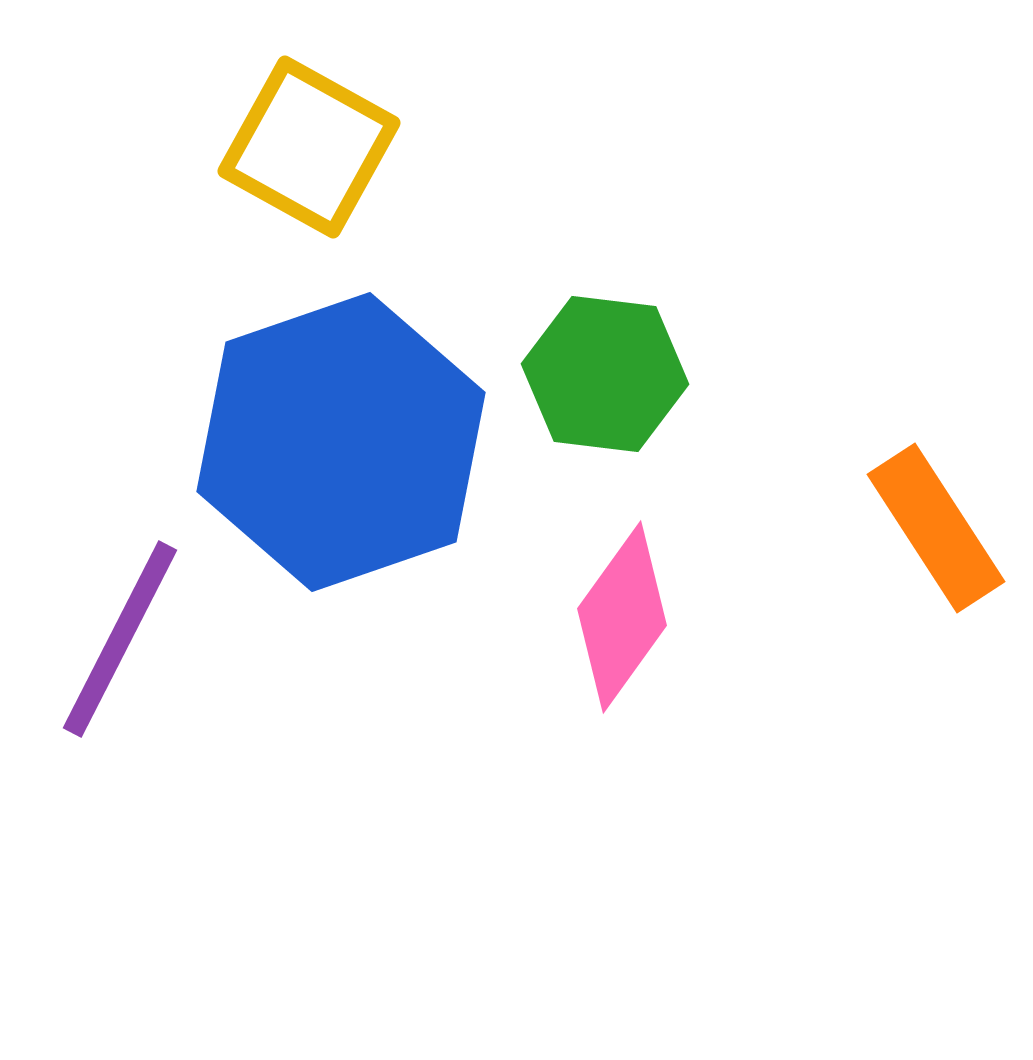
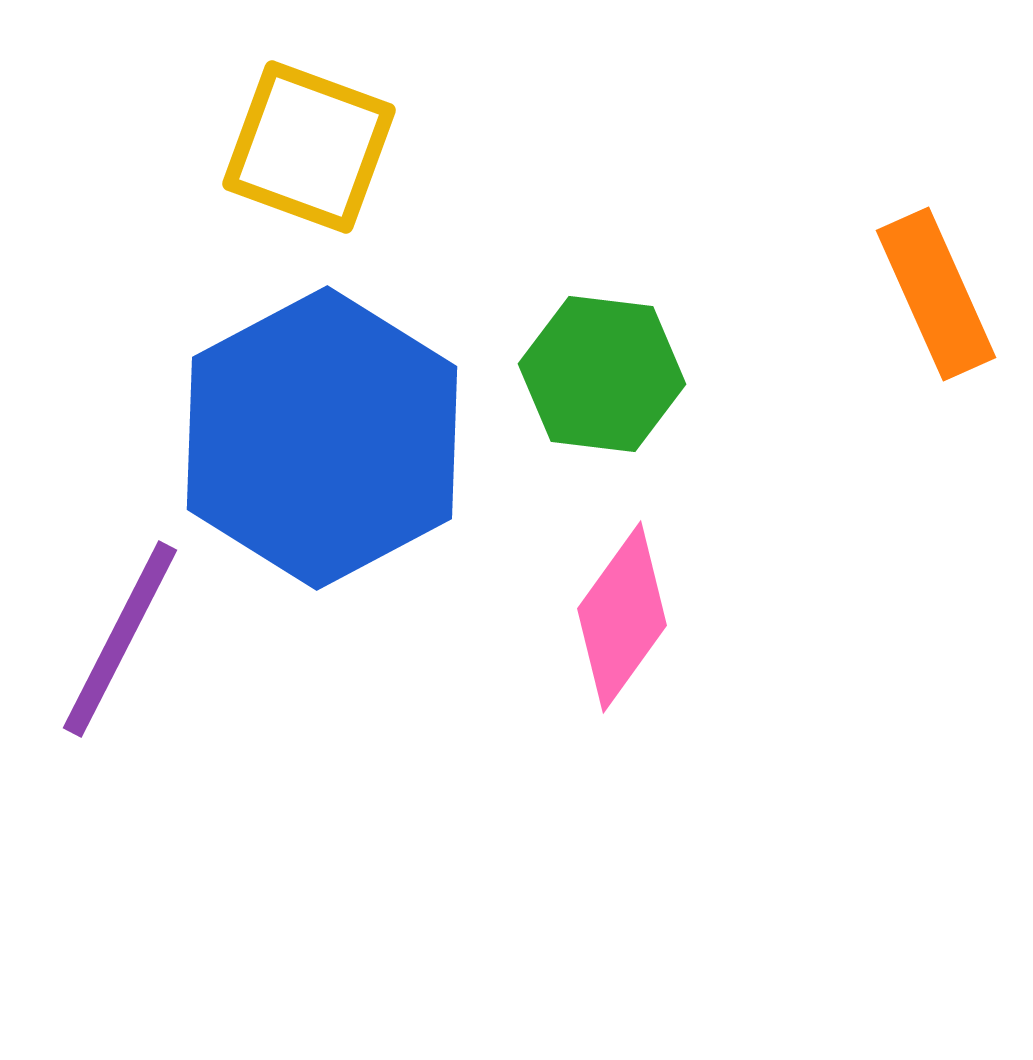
yellow square: rotated 9 degrees counterclockwise
green hexagon: moved 3 px left
blue hexagon: moved 19 px left, 4 px up; rotated 9 degrees counterclockwise
orange rectangle: moved 234 px up; rotated 9 degrees clockwise
